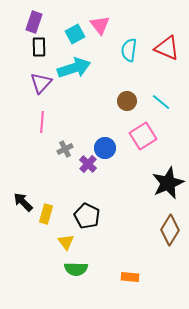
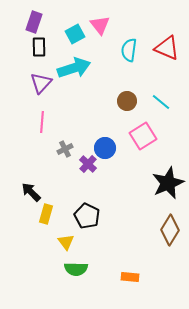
black arrow: moved 8 px right, 10 px up
